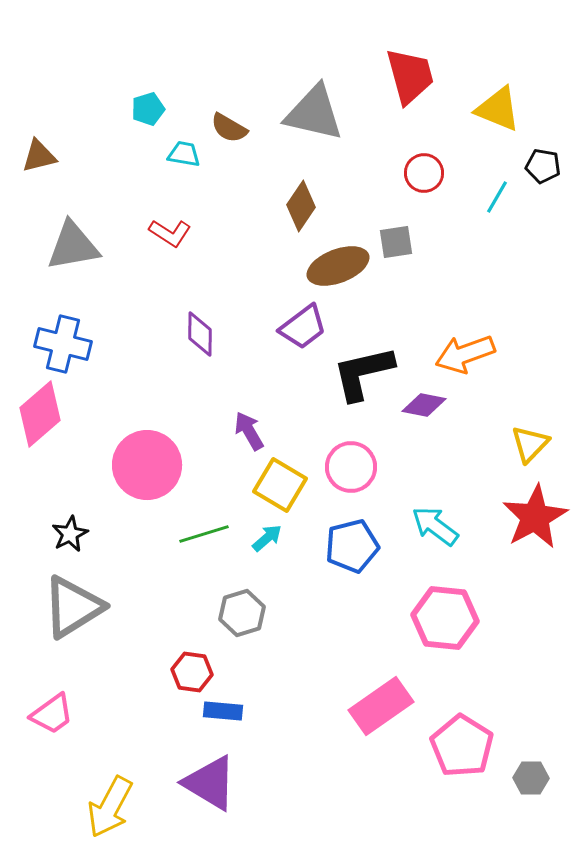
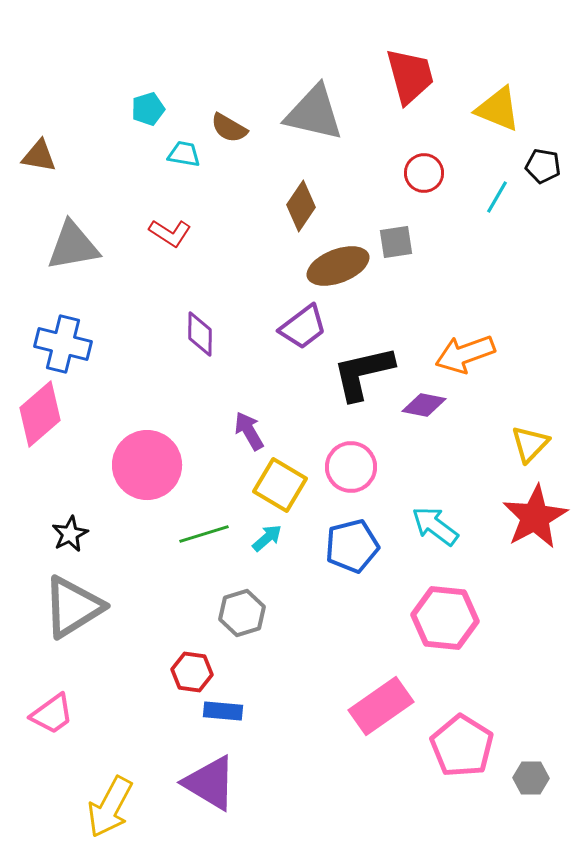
brown triangle at (39, 156): rotated 24 degrees clockwise
